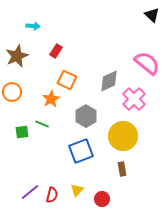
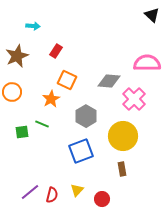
pink semicircle: rotated 40 degrees counterclockwise
gray diamond: rotated 30 degrees clockwise
